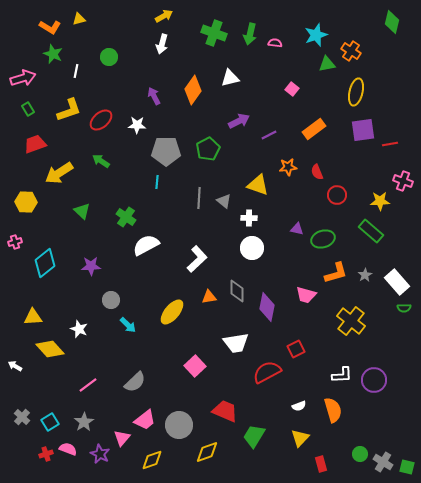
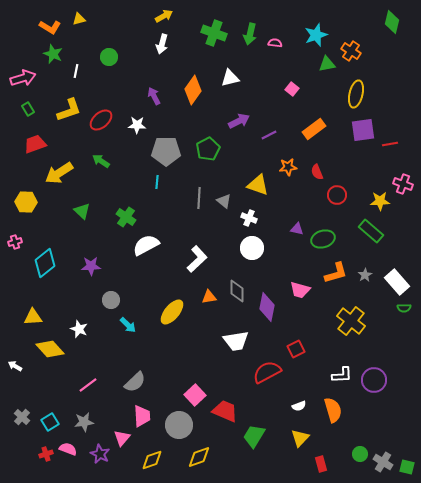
yellow ellipse at (356, 92): moved 2 px down
pink cross at (403, 181): moved 3 px down
white cross at (249, 218): rotated 21 degrees clockwise
pink trapezoid at (306, 295): moved 6 px left, 5 px up
white trapezoid at (236, 343): moved 2 px up
pink square at (195, 366): moved 29 px down
pink trapezoid at (145, 420): moved 3 px left, 4 px up; rotated 55 degrees counterclockwise
gray star at (84, 422): rotated 24 degrees clockwise
yellow diamond at (207, 452): moved 8 px left, 5 px down
